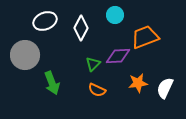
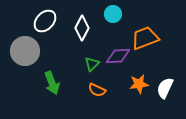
cyan circle: moved 2 px left, 1 px up
white ellipse: rotated 25 degrees counterclockwise
white diamond: moved 1 px right
orange trapezoid: moved 1 px down
gray circle: moved 4 px up
green triangle: moved 1 px left
orange star: moved 1 px right, 1 px down
